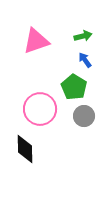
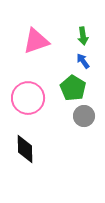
green arrow: rotated 96 degrees clockwise
blue arrow: moved 2 px left, 1 px down
green pentagon: moved 1 px left, 1 px down
pink circle: moved 12 px left, 11 px up
